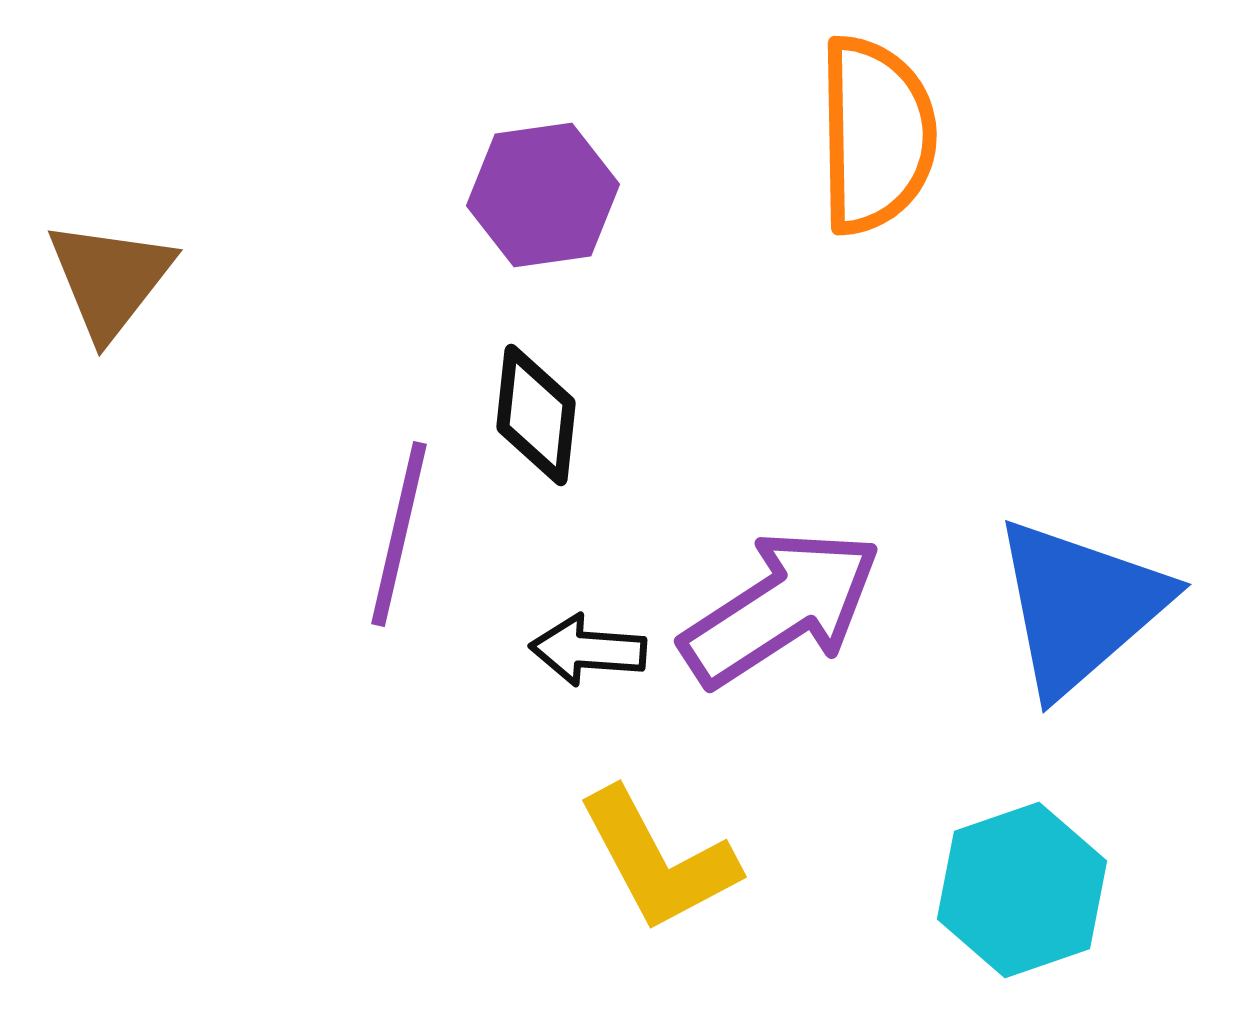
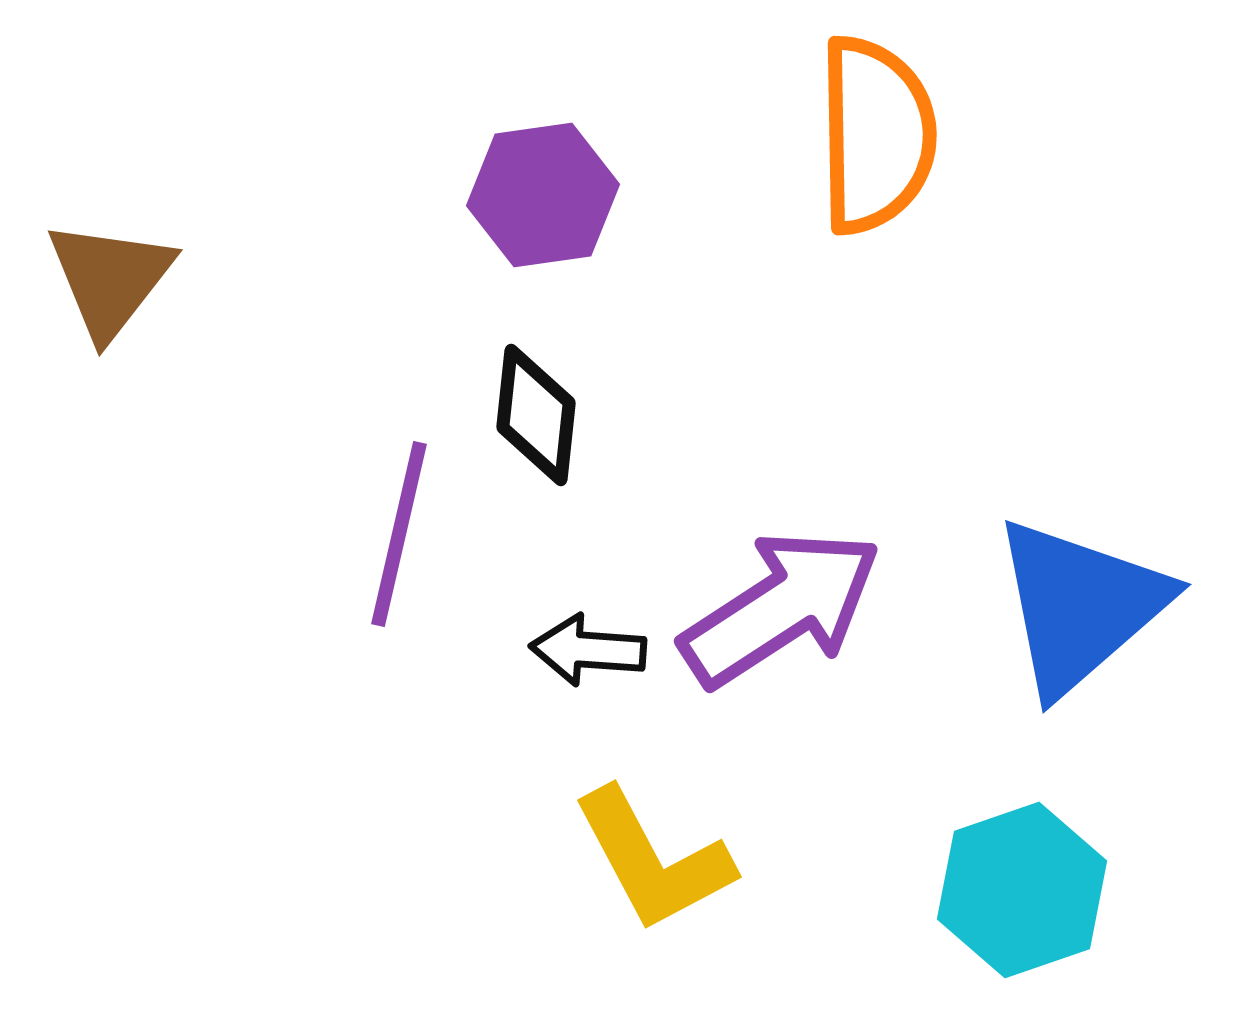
yellow L-shape: moved 5 px left
